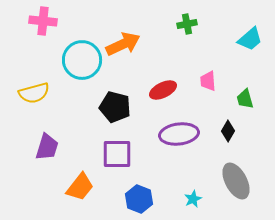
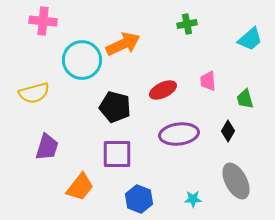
cyan star: rotated 24 degrees clockwise
